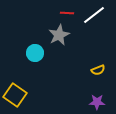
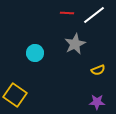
gray star: moved 16 px right, 9 px down
